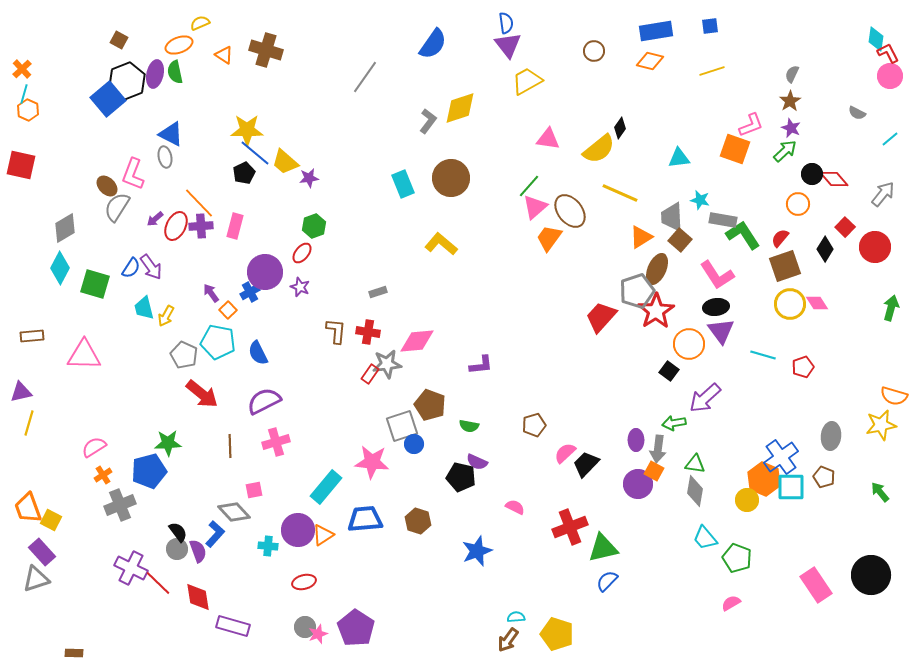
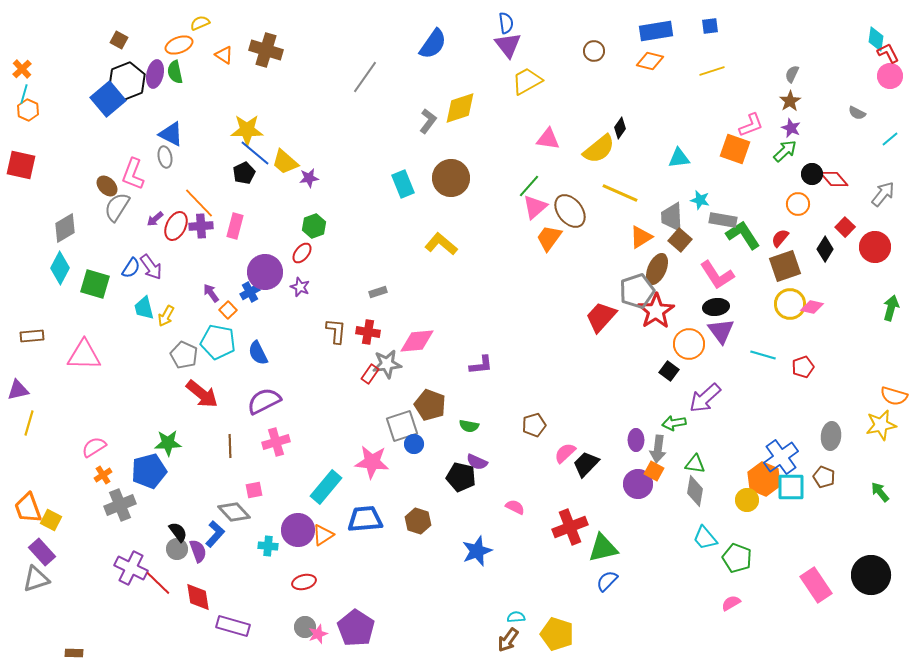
pink diamond at (817, 303): moved 5 px left, 4 px down; rotated 45 degrees counterclockwise
purple triangle at (21, 392): moved 3 px left, 2 px up
